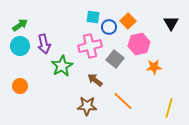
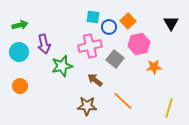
green arrow: rotated 21 degrees clockwise
cyan circle: moved 1 px left, 6 px down
green star: rotated 15 degrees clockwise
